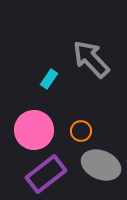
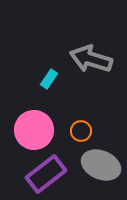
gray arrow: rotated 30 degrees counterclockwise
